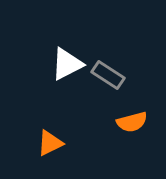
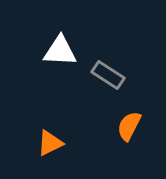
white triangle: moved 7 px left, 13 px up; rotated 30 degrees clockwise
orange semicircle: moved 3 px left, 4 px down; rotated 132 degrees clockwise
